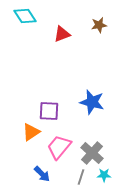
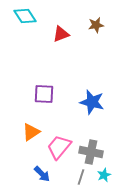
brown star: moved 3 px left
red triangle: moved 1 px left
purple square: moved 5 px left, 17 px up
gray cross: moved 1 px left, 1 px up; rotated 30 degrees counterclockwise
cyan star: rotated 24 degrees counterclockwise
